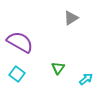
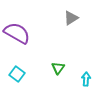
purple semicircle: moved 3 px left, 9 px up
cyan arrow: rotated 48 degrees counterclockwise
